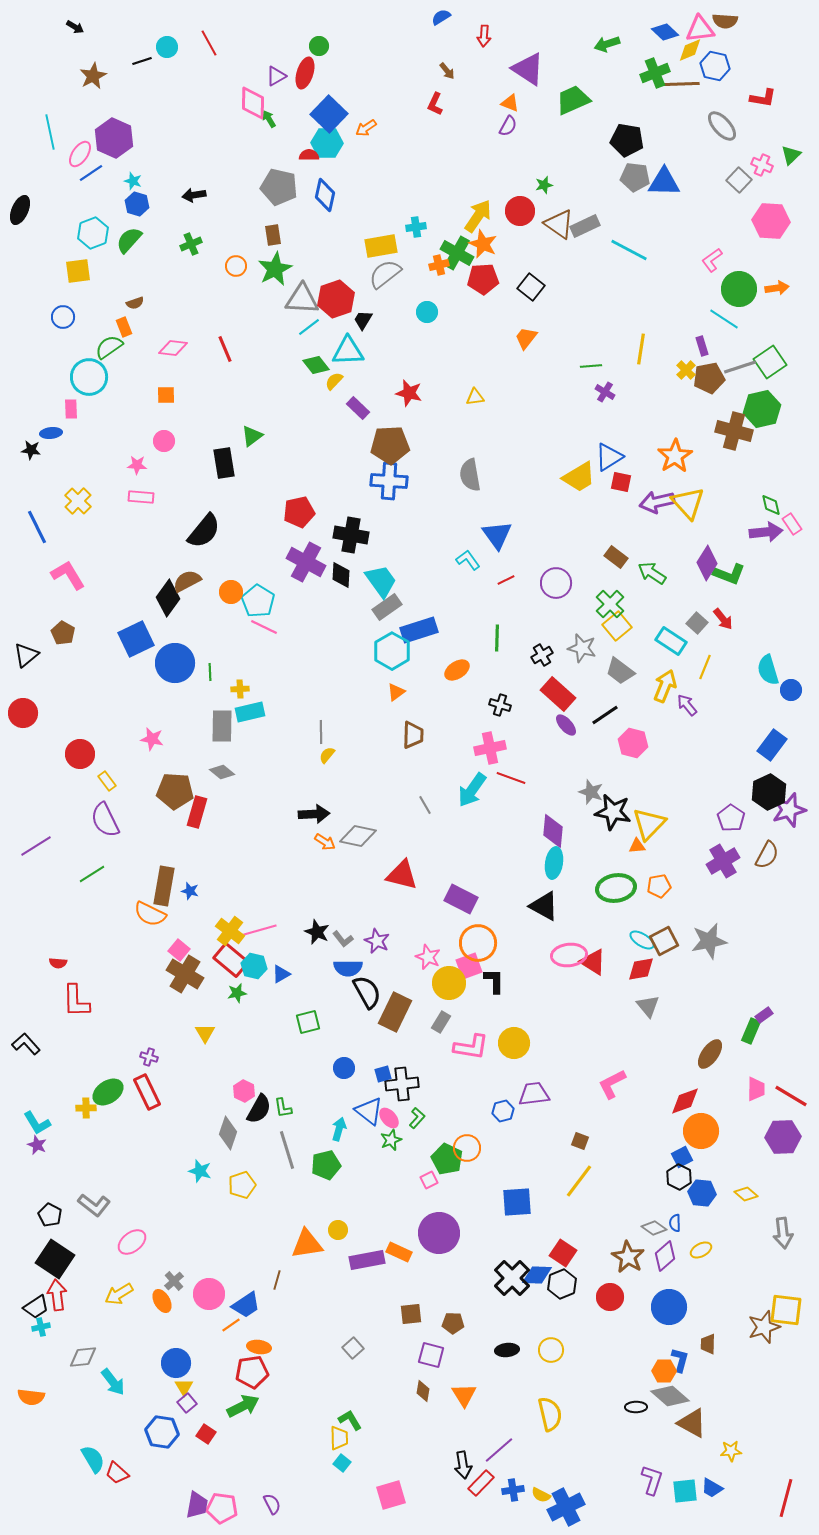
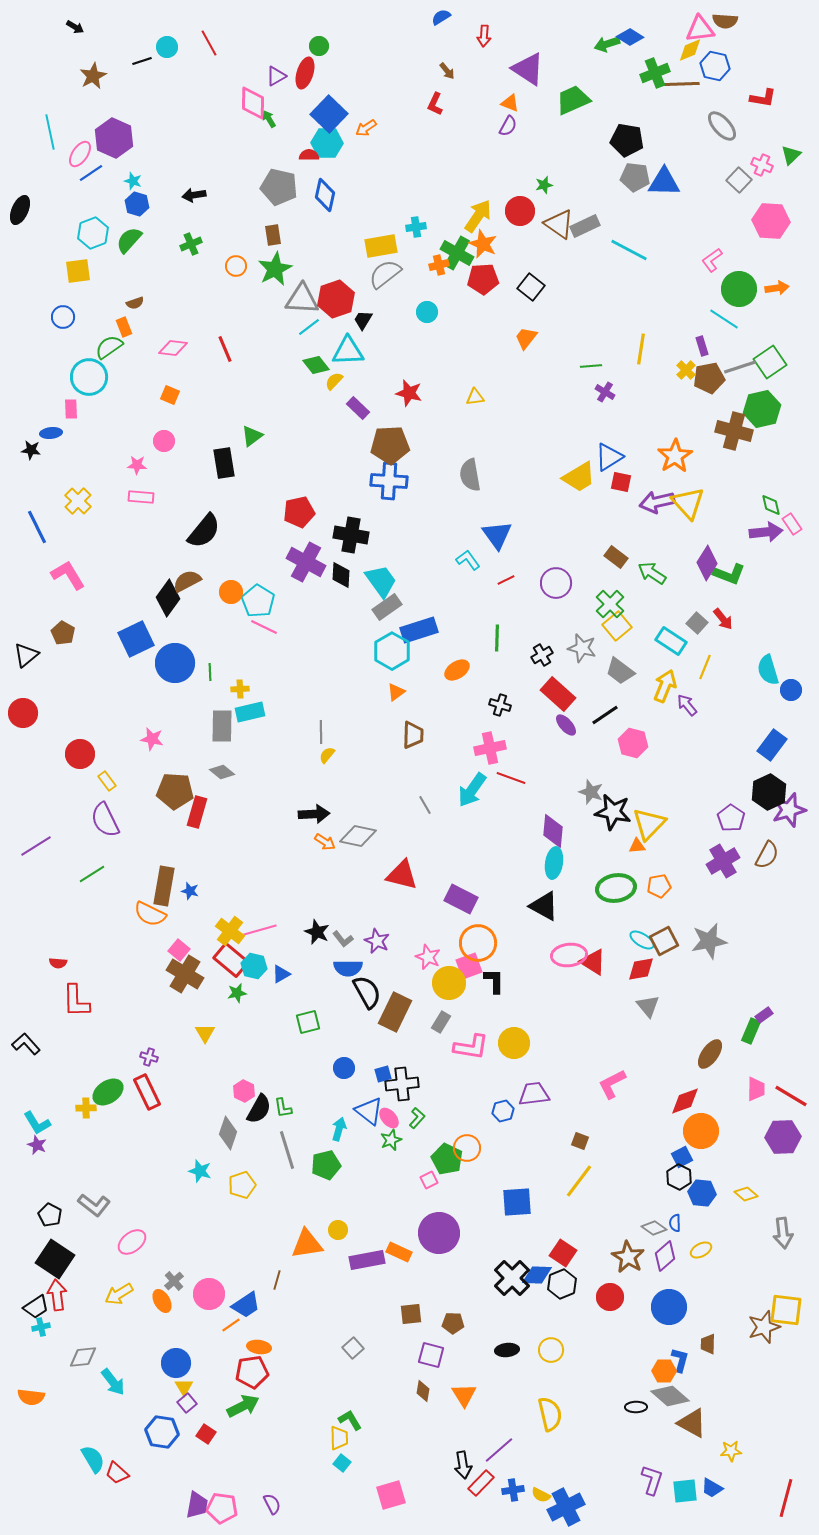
blue diamond at (665, 32): moved 35 px left, 5 px down; rotated 12 degrees counterclockwise
orange square at (166, 395): moved 4 px right; rotated 24 degrees clockwise
